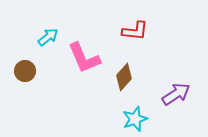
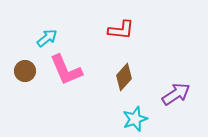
red L-shape: moved 14 px left, 1 px up
cyan arrow: moved 1 px left, 1 px down
pink L-shape: moved 18 px left, 12 px down
